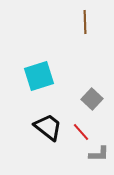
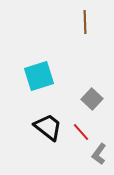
gray L-shape: rotated 125 degrees clockwise
